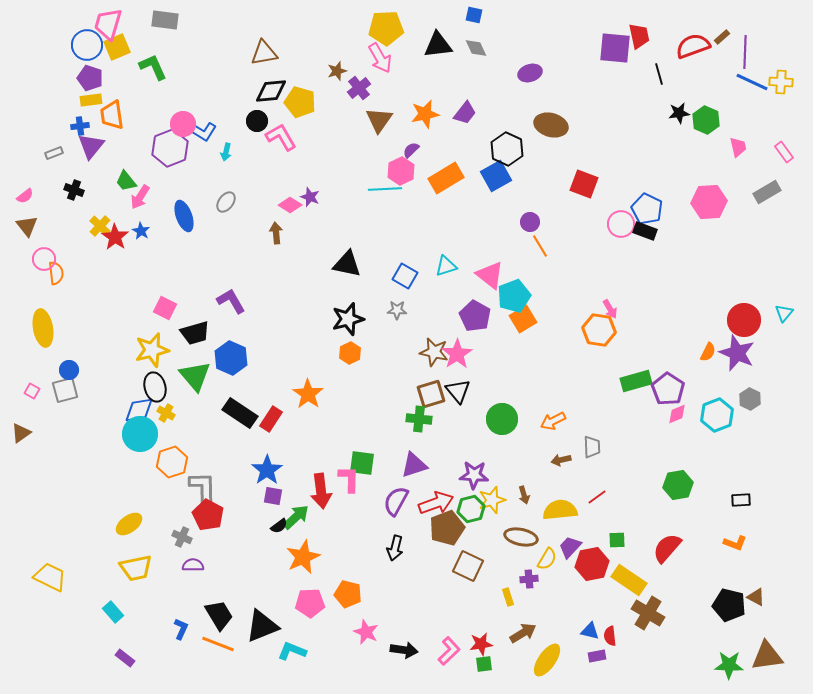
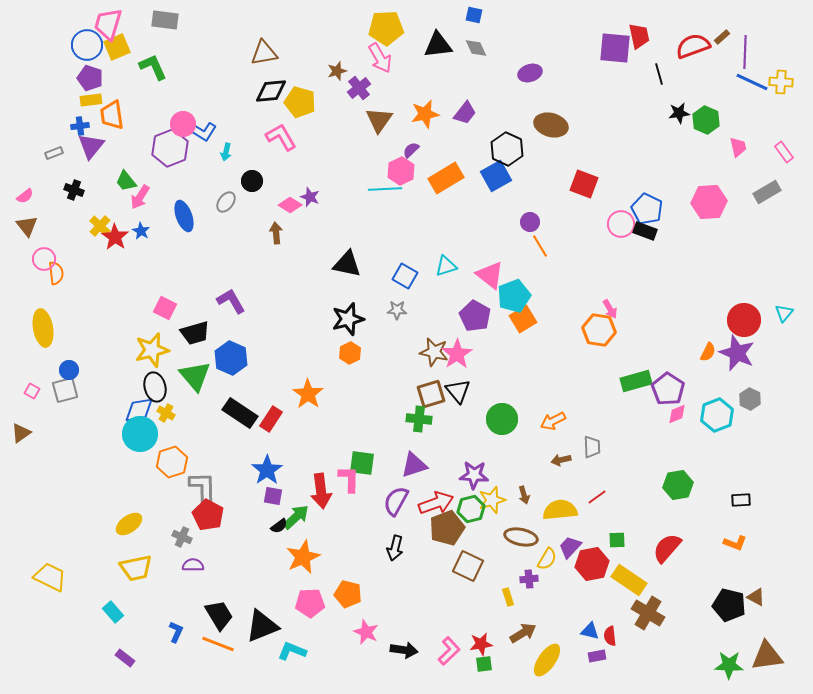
black circle at (257, 121): moved 5 px left, 60 px down
blue L-shape at (181, 629): moved 5 px left, 3 px down
